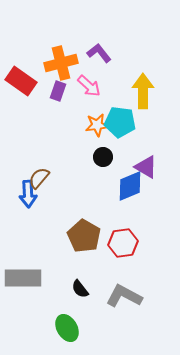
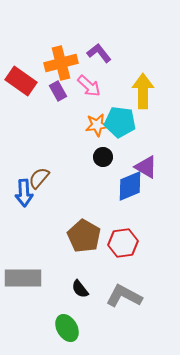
purple rectangle: rotated 48 degrees counterclockwise
blue arrow: moved 4 px left, 1 px up
